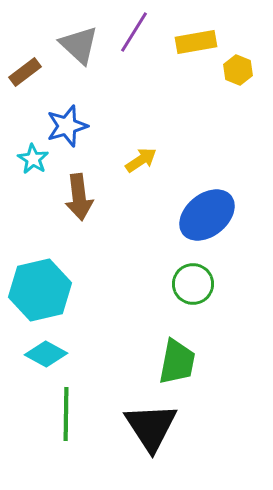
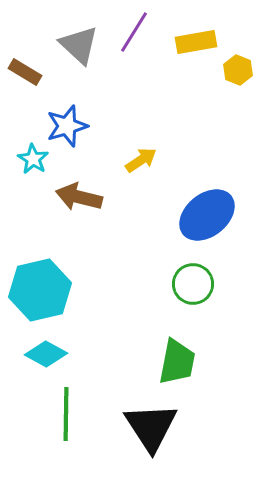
brown rectangle: rotated 68 degrees clockwise
brown arrow: rotated 111 degrees clockwise
